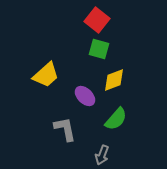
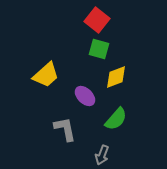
yellow diamond: moved 2 px right, 3 px up
